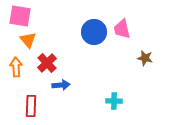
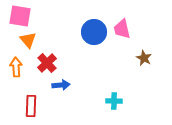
brown star: moved 1 px left; rotated 14 degrees clockwise
